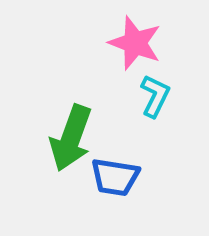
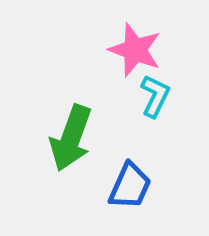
pink star: moved 7 px down
blue trapezoid: moved 15 px right, 9 px down; rotated 75 degrees counterclockwise
